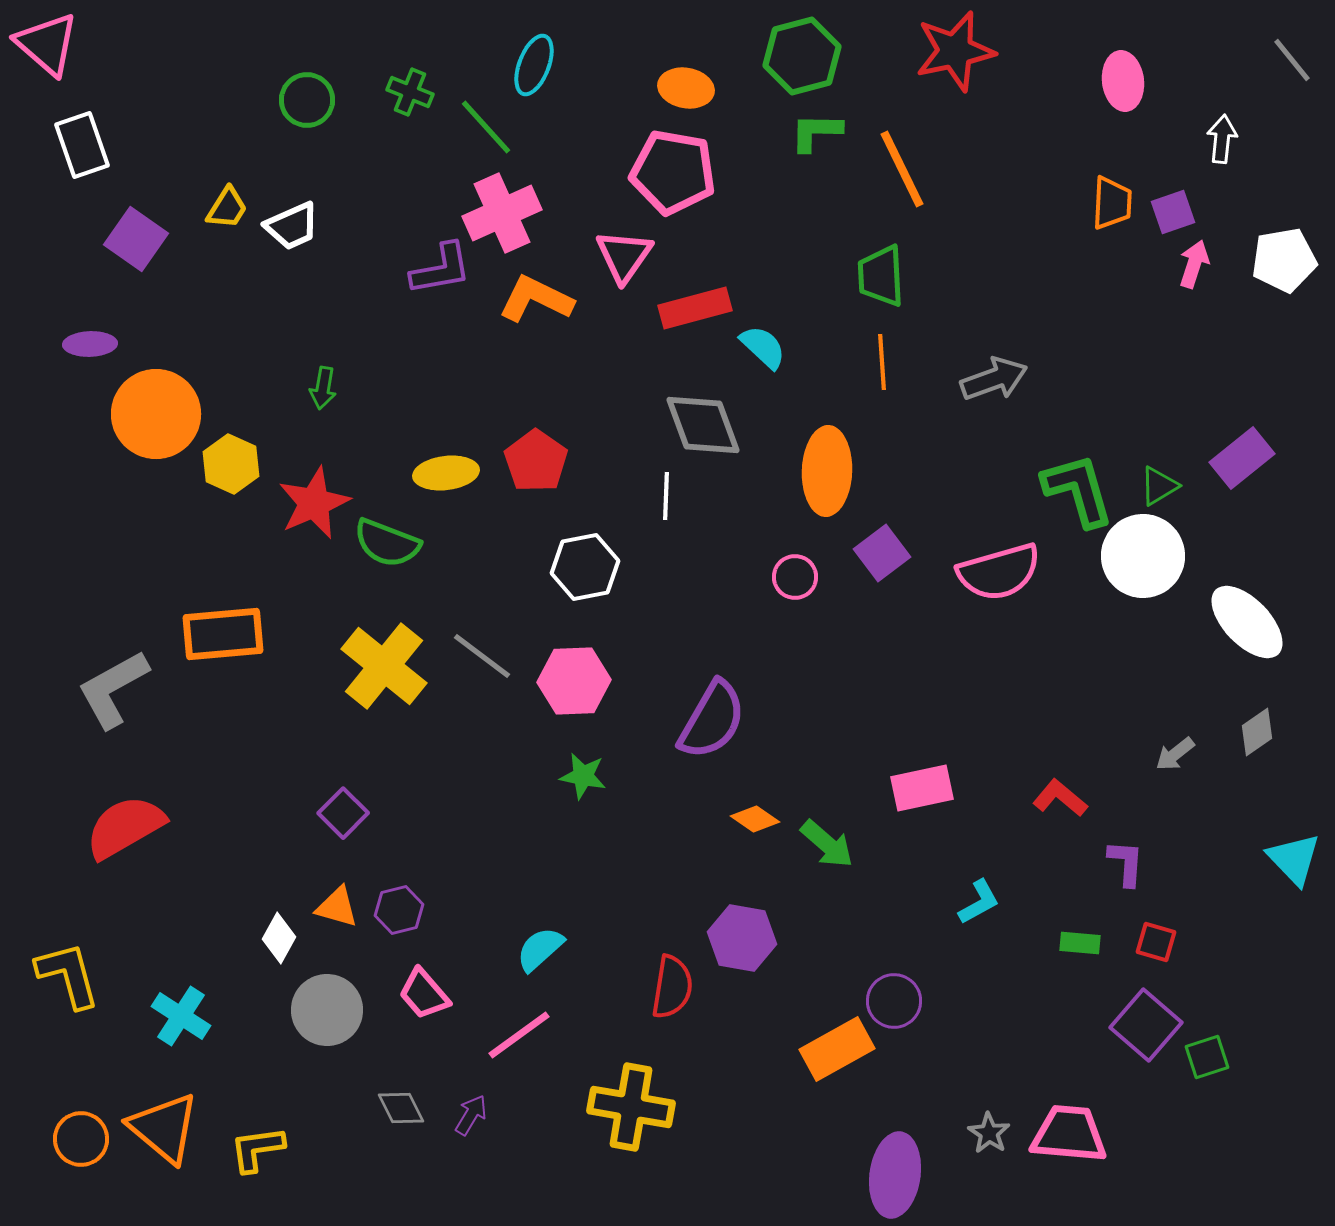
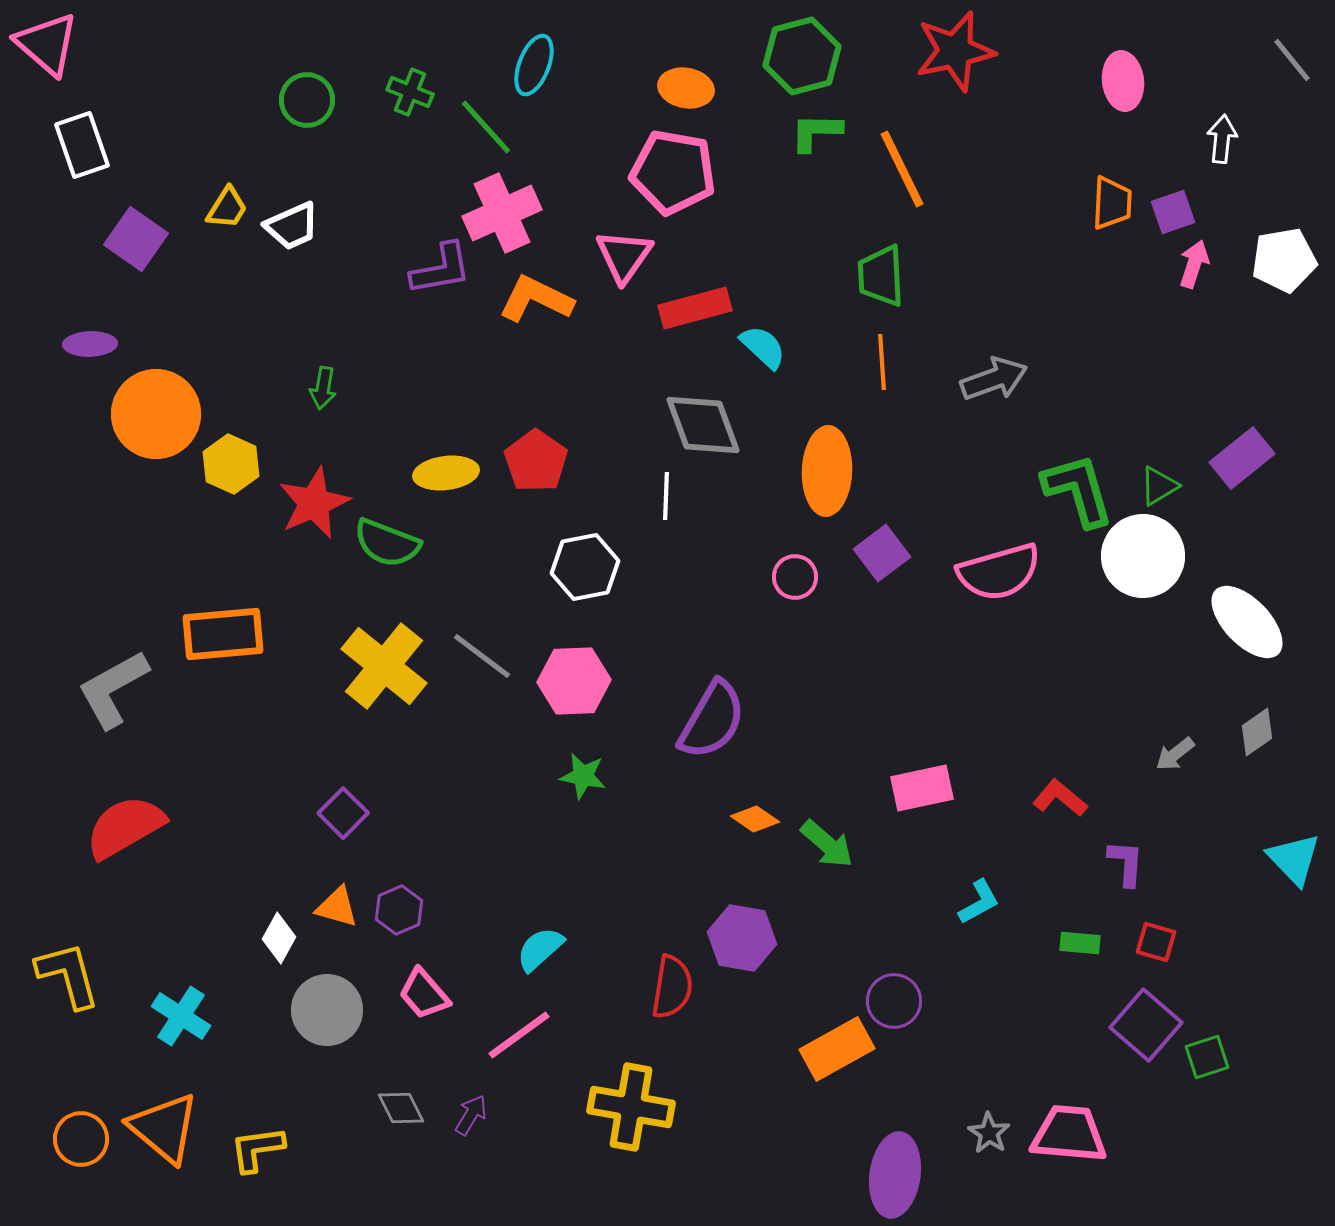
purple hexagon at (399, 910): rotated 9 degrees counterclockwise
